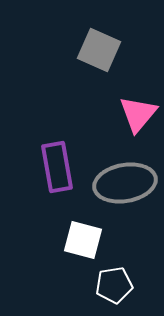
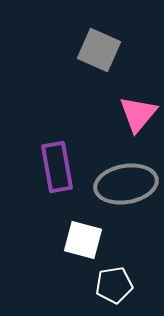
gray ellipse: moved 1 px right, 1 px down
